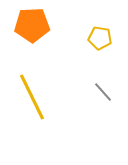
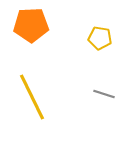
orange pentagon: moved 1 px left
gray line: moved 1 px right, 2 px down; rotated 30 degrees counterclockwise
